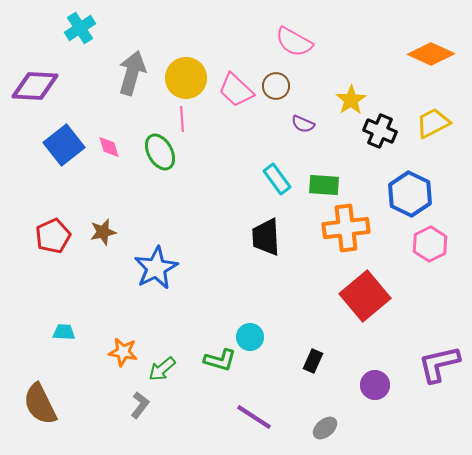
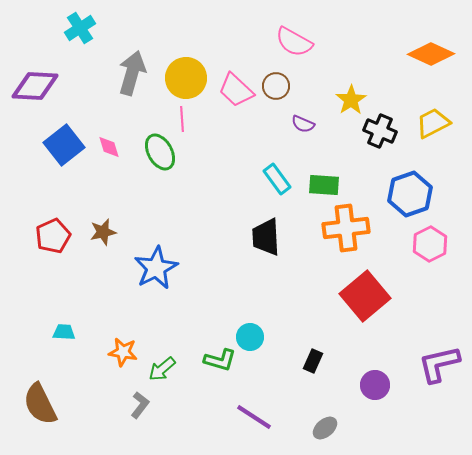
blue hexagon: rotated 15 degrees clockwise
